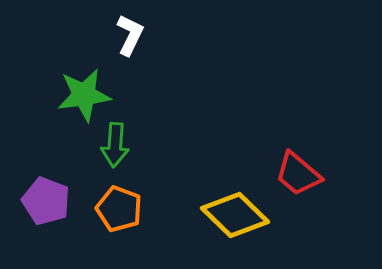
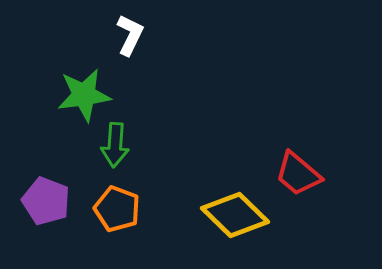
orange pentagon: moved 2 px left
